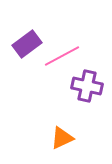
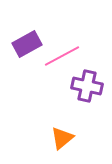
purple rectangle: rotated 8 degrees clockwise
orange triangle: rotated 15 degrees counterclockwise
